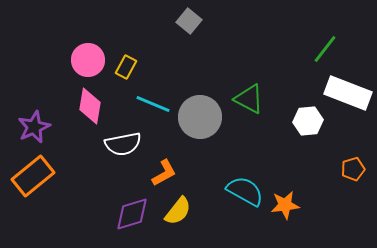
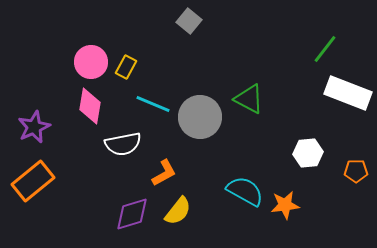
pink circle: moved 3 px right, 2 px down
white hexagon: moved 32 px down
orange pentagon: moved 3 px right, 2 px down; rotated 15 degrees clockwise
orange rectangle: moved 5 px down
